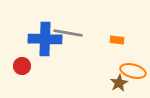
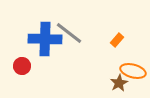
gray line: moved 1 px right; rotated 28 degrees clockwise
orange rectangle: rotated 56 degrees counterclockwise
